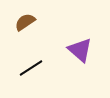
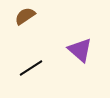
brown semicircle: moved 6 px up
